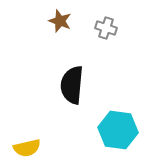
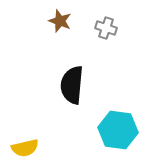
yellow semicircle: moved 2 px left
